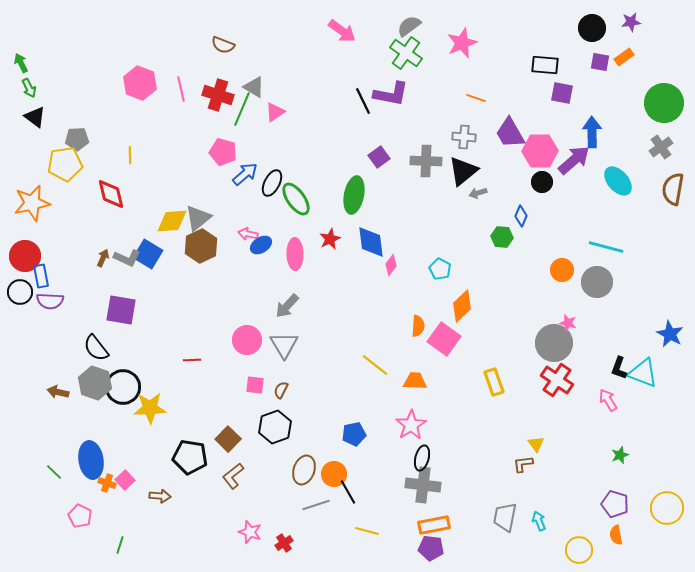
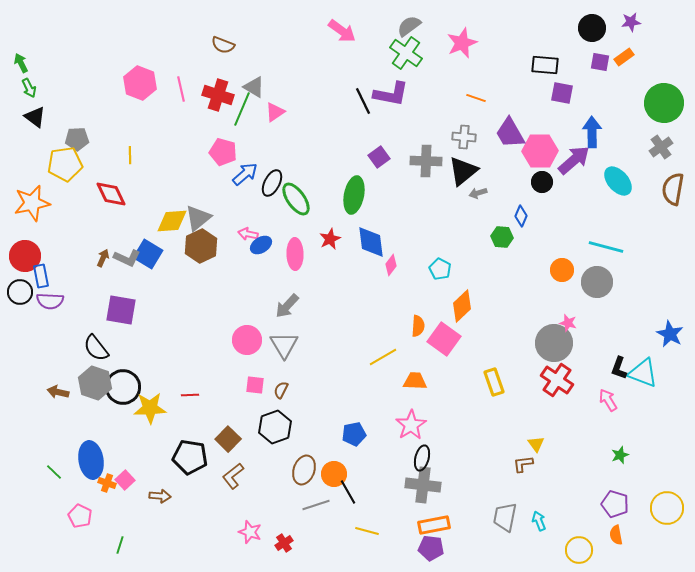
red diamond at (111, 194): rotated 12 degrees counterclockwise
red line at (192, 360): moved 2 px left, 35 px down
yellow line at (375, 365): moved 8 px right, 8 px up; rotated 68 degrees counterclockwise
